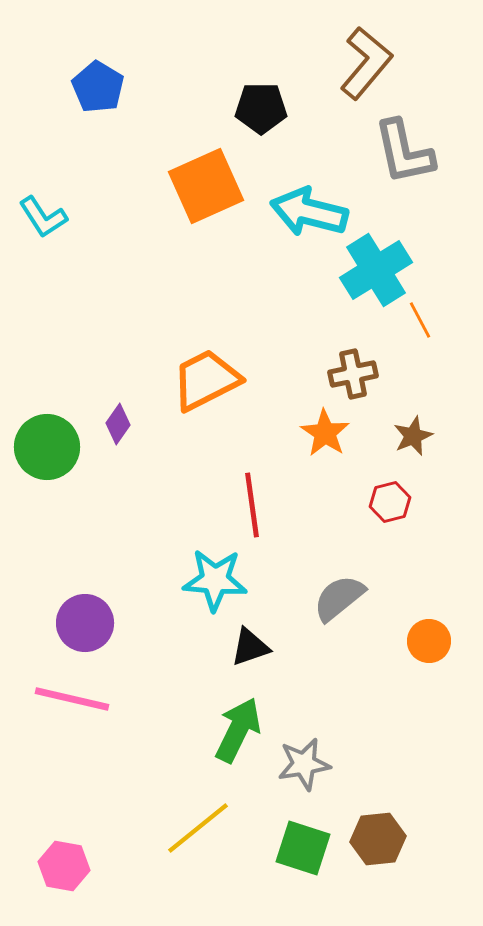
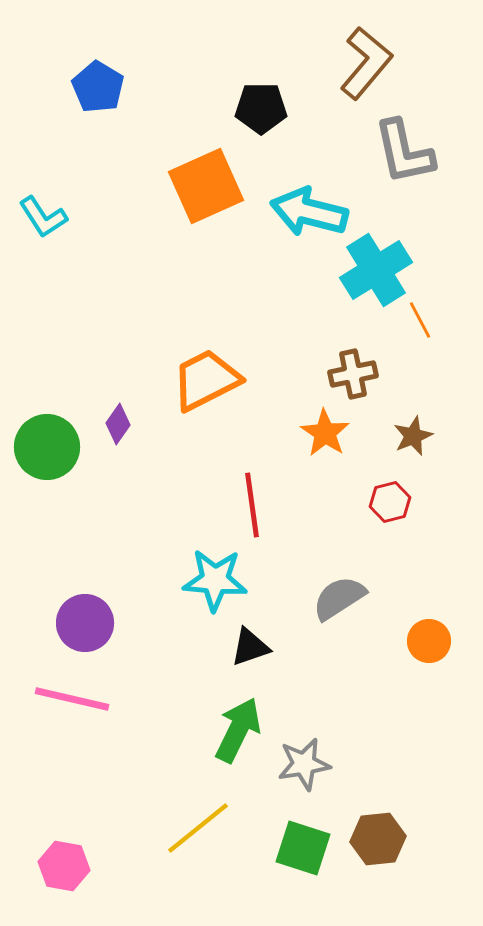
gray semicircle: rotated 6 degrees clockwise
